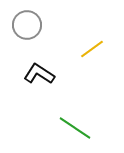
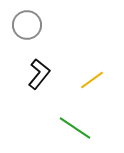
yellow line: moved 31 px down
black L-shape: rotated 96 degrees clockwise
